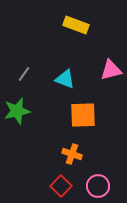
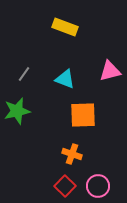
yellow rectangle: moved 11 px left, 2 px down
pink triangle: moved 1 px left, 1 px down
red square: moved 4 px right
